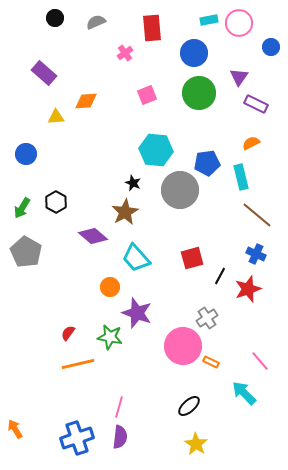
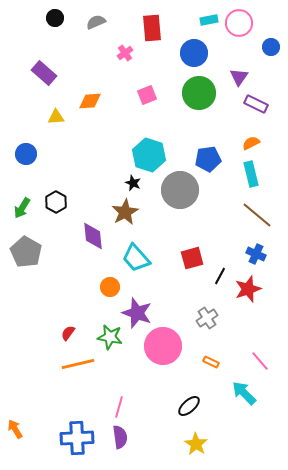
orange diamond at (86, 101): moved 4 px right
cyan hexagon at (156, 150): moved 7 px left, 5 px down; rotated 12 degrees clockwise
blue pentagon at (207, 163): moved 1 px right, 4 px up
cyan rectangle at (241, 177): moved 10 px right, 3 px up
purple diamond at (93, 236): rotated 44 degrees clockwise
pink circle at (183, 346): moved 20 px left
purple semicircle at (120, 437): rotated 15 degrees counterclockwise
blue cross at (77, 438): rotated 16 degrees clockwise
